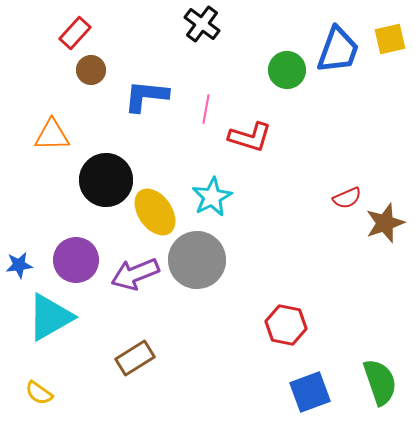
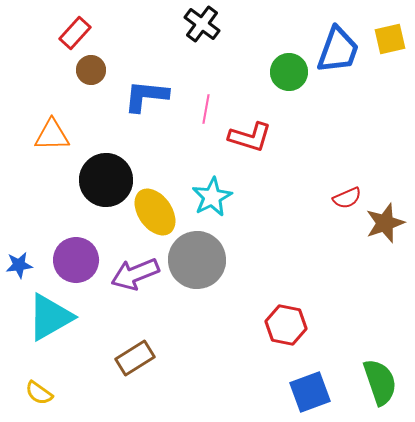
green circle: moved 2 px right, 2 px down
